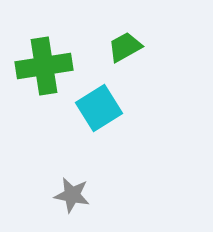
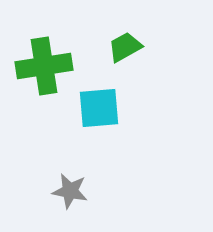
cyan square: rotated 27 degrees clockwise
gray star: moved 2 px left, 4 px up
